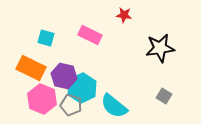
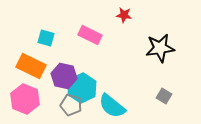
orange rectangle: moved 2 px up
pink hexagon: moved 17 px left
cyan semicircle: moved 2 px left
